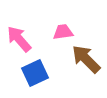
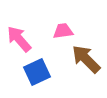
pink trapezoid: moved 1 px up
blue square: moved 2 px right, 1 px up
